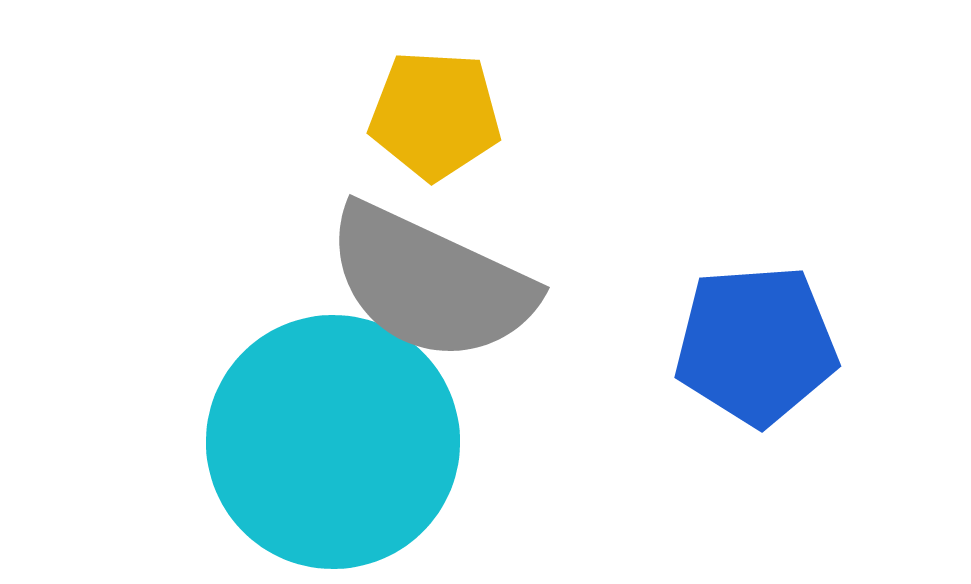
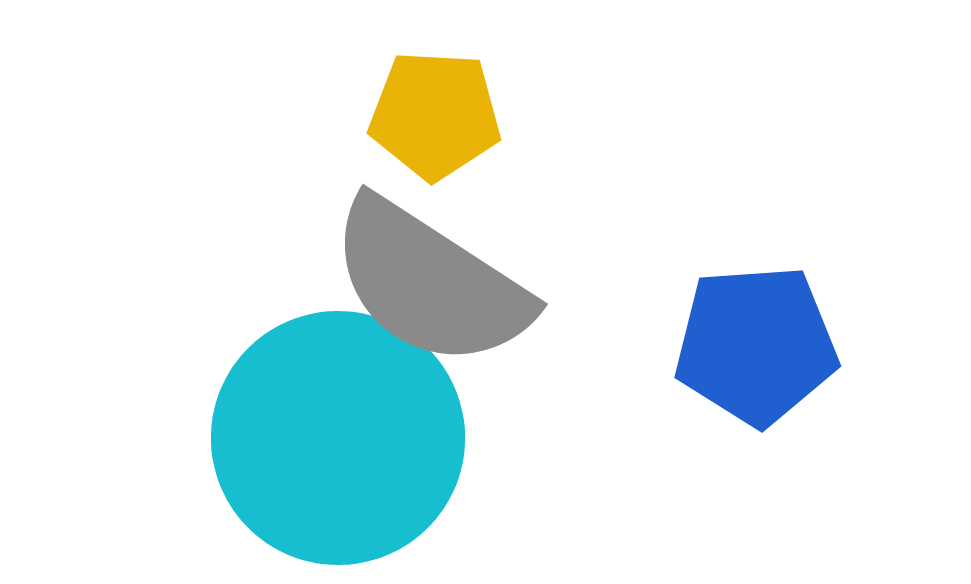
gray semicircle: rotated 8 degrees clockwise
cyan circle: moved 5 px right, 4 px up
